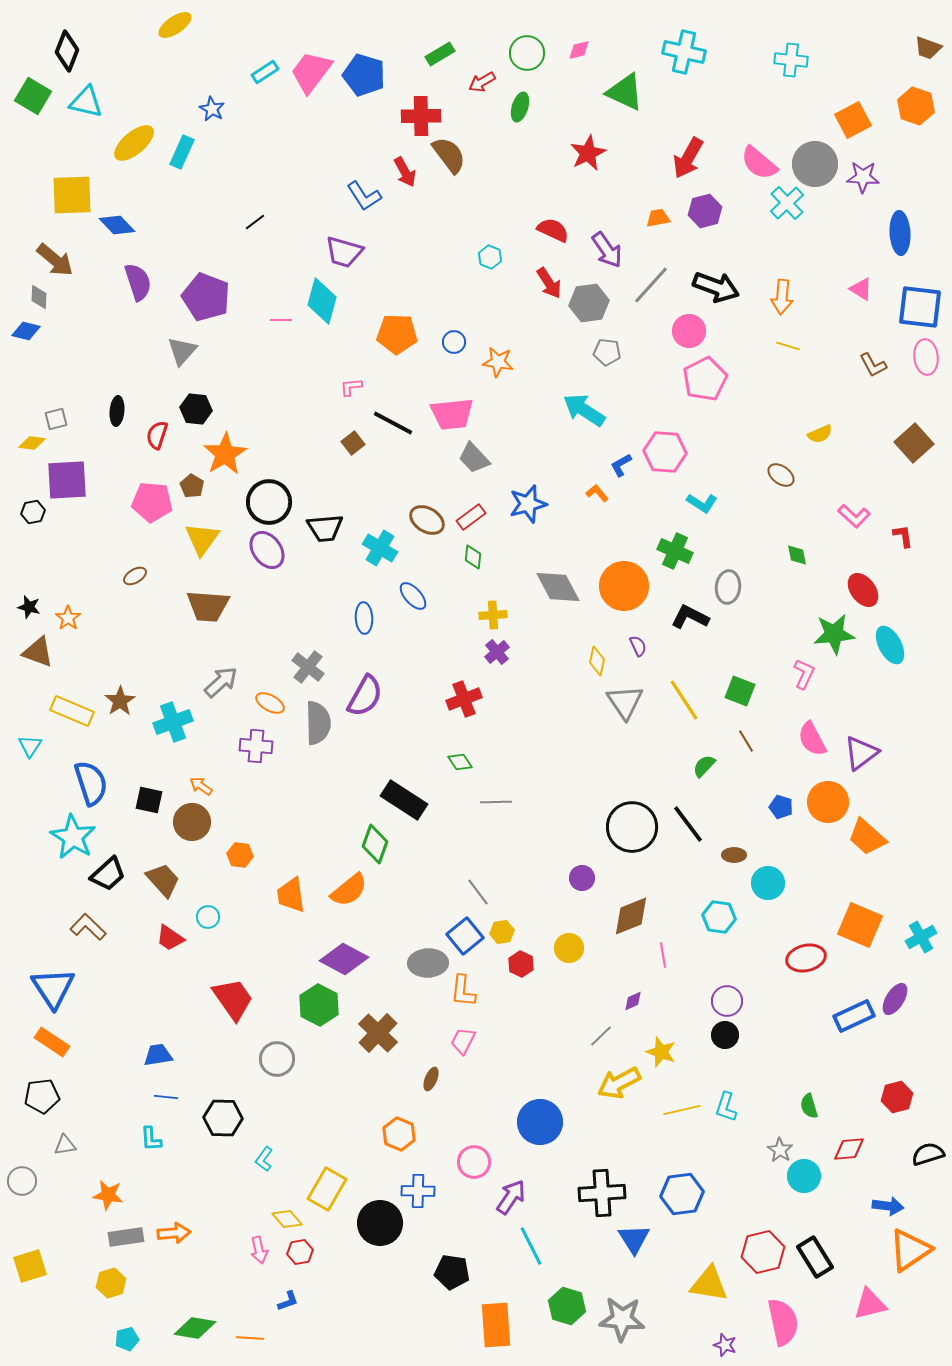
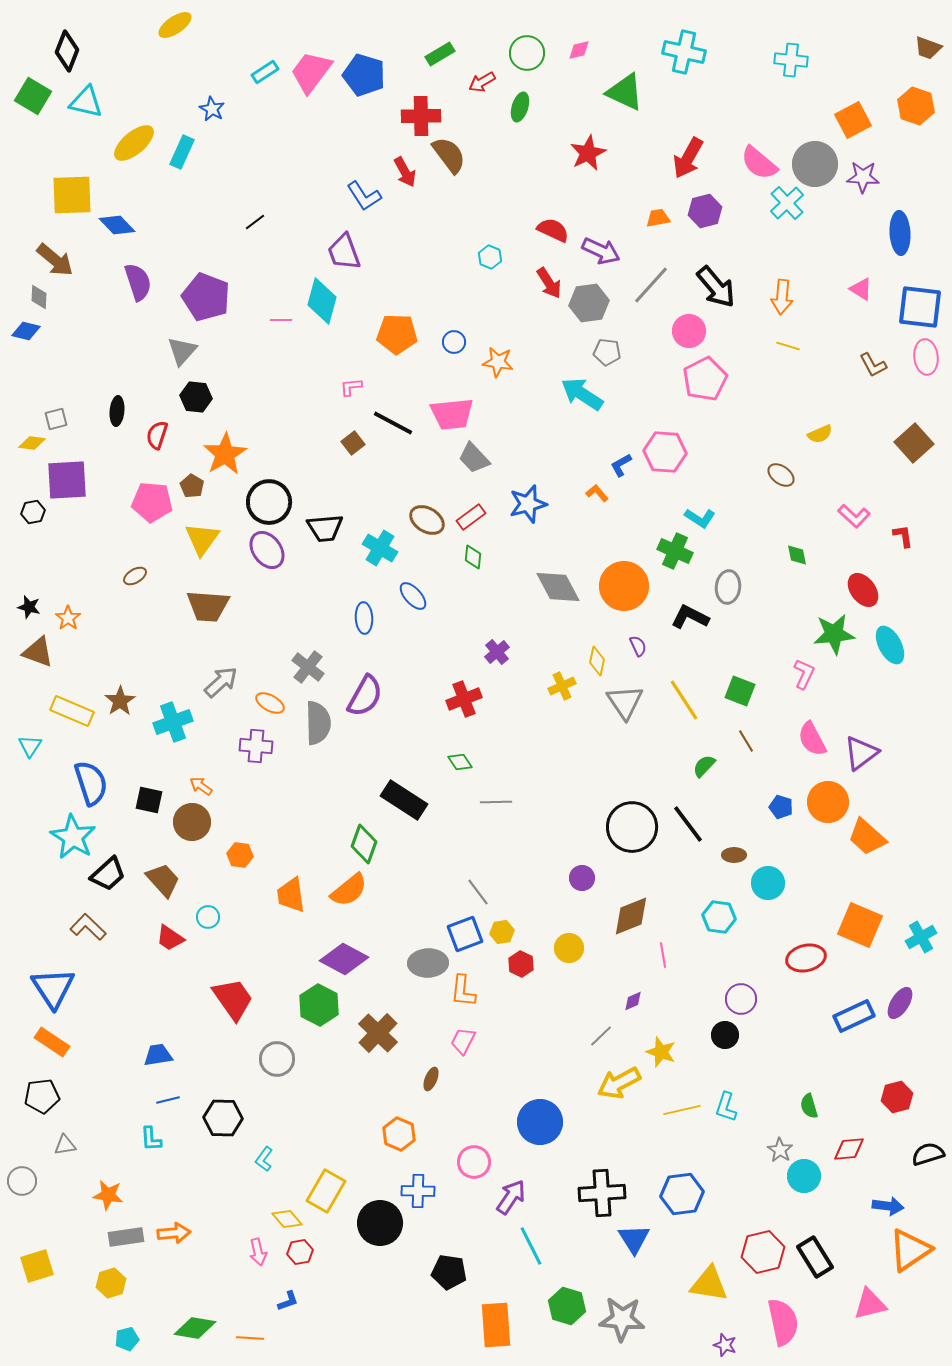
purple arrow at (607, 250): moved 6 px left, 1 px down; rotated 30 degrees counterclockwise
purple trapezoid at (344, 252): rotated 54 degrees clockwise
black arrow at (716, 287): rotated 30 degrees clockwise
black hexagon at (196, 409): moved 12 px up
cyan arrow at (584, 410): moved 2 px left, 16 px up
cyan L-shape at (702, 503): moved 2 px left, 15 px down
yellow cross at (493, 615): moved 69 px right, 71 px down; rotated 20 degrees counterclockwise
green diamond at (375, 844): moved 11 px left
blue square at (465, 936): moved 2 px up; rotated 18 degrees clockwise
purple ellipse at (895, 999): moved 5 px right, 4 px down
purple circle at (727, 1001): moved 14 px right, 2 px up
blue line at (166, 1097): moved 2 px right, 3 px down; rotated 20 degrees counterclockwise
yellow rectangle at (327, 1189): moved 1 px left, 2 px down
pink arrow at (259, 1250): moved 1 px left, 2 px down
yellow square at (30, 1266): moved 7 px right
black pentagon at (452, 1272): moved 3 px left
